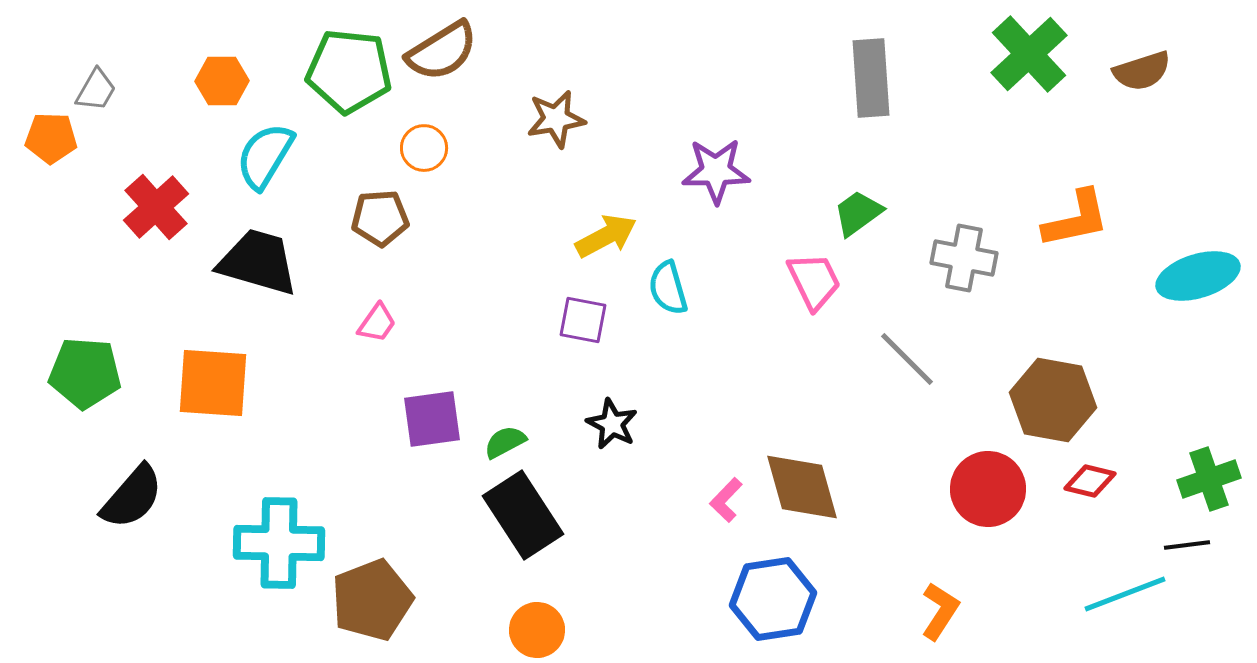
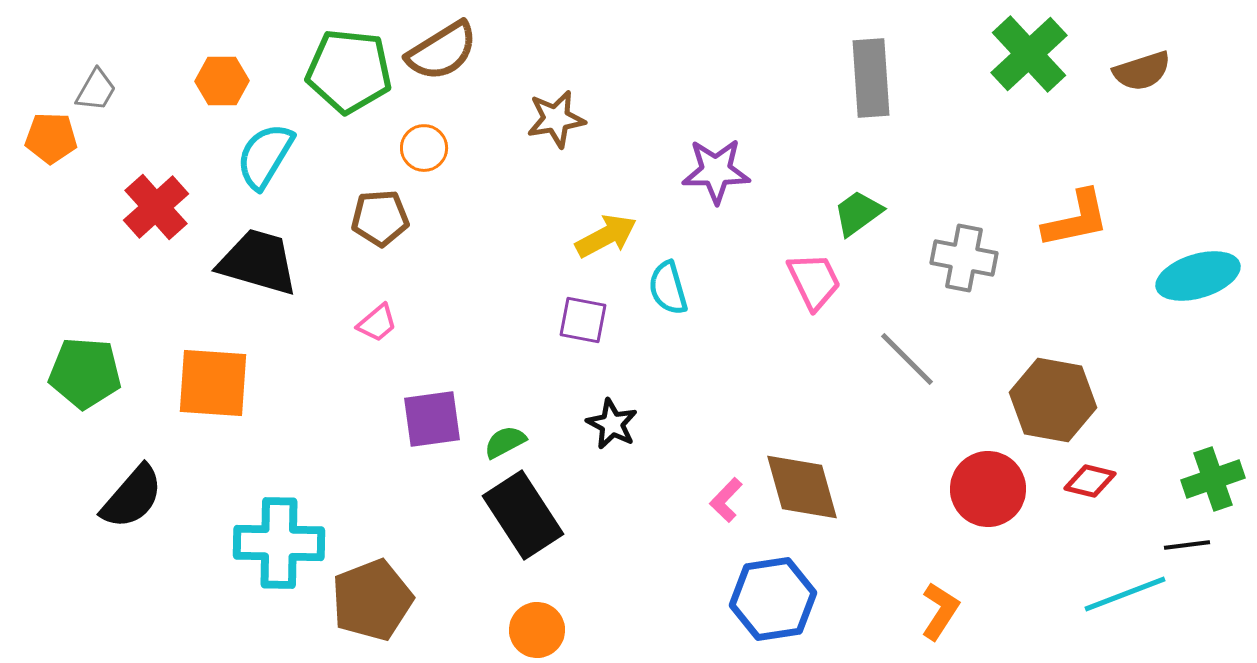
pink trapezoid at (377, 323): rotated 15 degrees clockwise
green cross at (1209, 479): moved 4 px right
